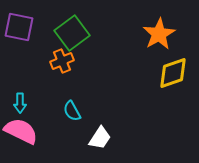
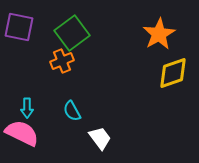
cyan arrow: moved 7 px right, 5 px down
pink semicircle: moved 1 px right, 2 px down
white trapezoid: rotated 70 degrees counterclockwise
